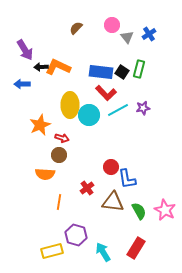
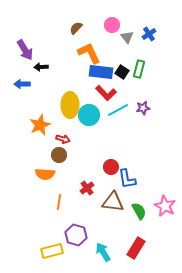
orange L-shape: moved 31 px right, 14 px up; rotated 40 degrees clockwise
red arrow: moved 1 px right, 1 px down
pink star: moved 4 px up
